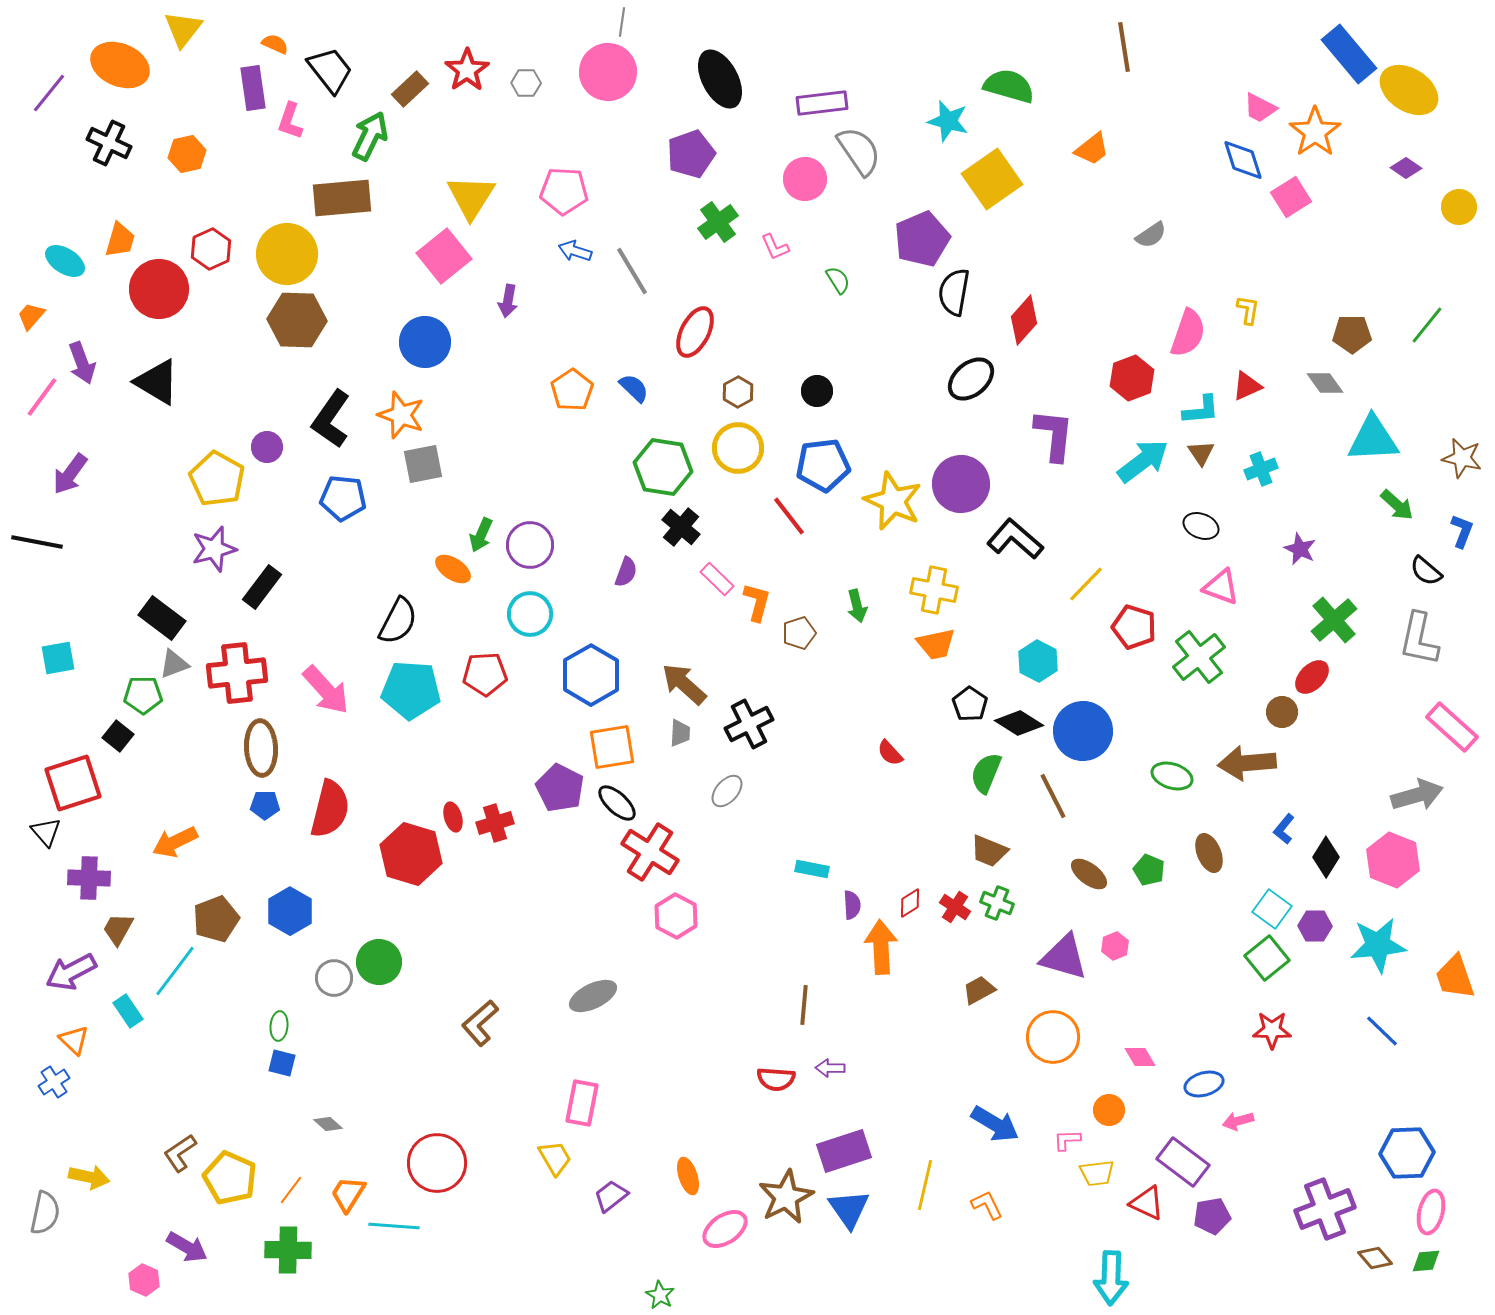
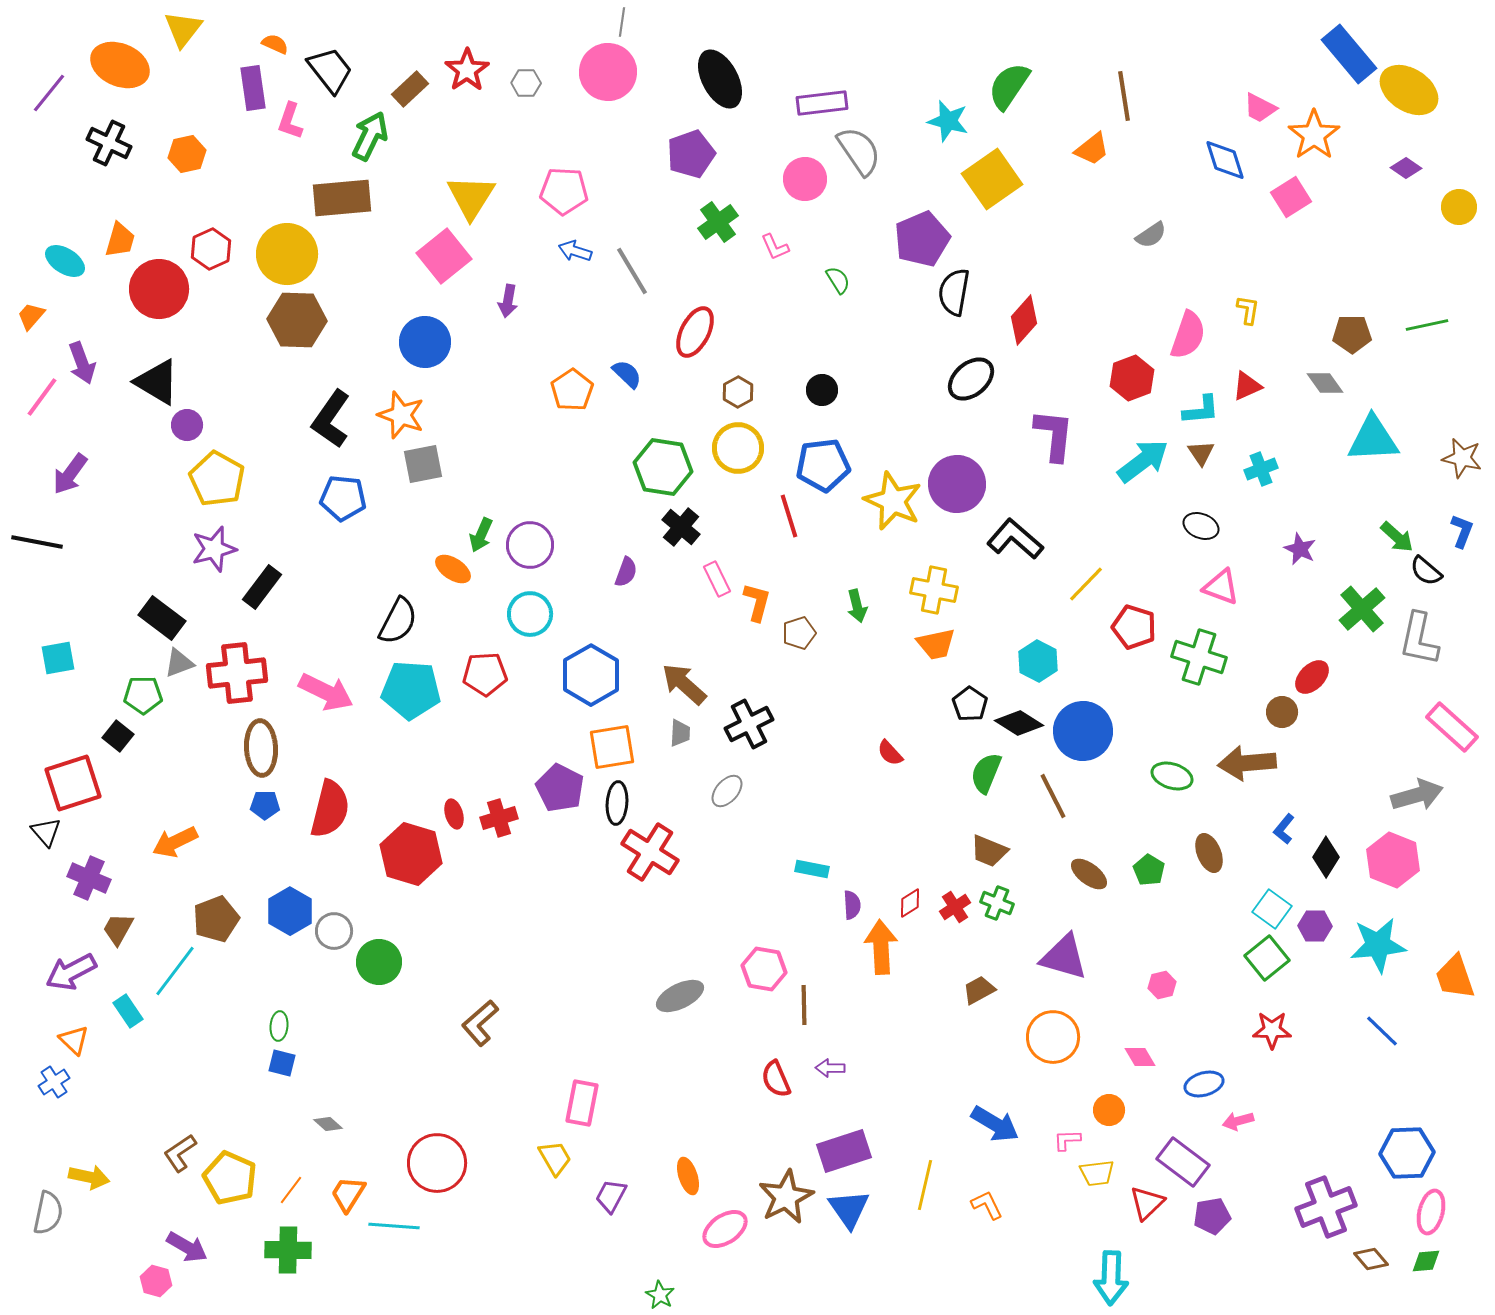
brown line at (1124, 47): moved 49 px down
green semicircle at (1009, 86): rotated 72 degrees counterclockwise
orange star at (1315, 132): moved 1 px left, 3 px down
blue diamond at (1243, 160): moved 18 px left
green line at (1427, 325): rotated 39 degrees clockwise
pink semicircle at (1188, 333): moved 2 px down
blue semicircle at (634, 388): moved 7 px left, 14 px up
black circle at (817, 391): moved 5 px right, 1 px up
purple circle at (267, 447): moved 80 px left, 22 px up
purple circle at (961, 484): moved 4 px left
green arrow at (1397, 505): moved 32 px down
red line at (789, 516): rotated 21 degrees clockwise
pink rectangle at (717, 579): rotated 20 degrees clockwise
green cross at (1334, 620): moved 28 px right, 11 px up
green cross at (1199, 657): rotated 34 degrees counterclockwise
gray triangle at (174, 664): moved 5 px right, 1 px up
pink arrow at (326, 690): moved 2 px down; rotated 22 degrees counterclockwise
black ellipse at (617, 803): rotated 51 degrees clockwise
red ellipse at (453, 817): moved 1 px right, 3 px up
red cross at (495, 823): moved 4 px right, 5 px up
green pentagon at (1149, 870): rotated 8 degrees clockwise
purple cross at (89, 878): rotated 21 degrees clockwise
red cross at (955, 907): rotated 24 degrees clockwise
pink hexagon at (676, 916): moved 88 px right, 53 px down; rotated 18 degrees counterclockwise
pink hexagon at (1115, 946): moved 47 px right, 39 px down; rotated 8 degrees clockwise
gray circle at (334, 978): moved 47 px up
gray ellipse at (593, 996): moved 87 px right
brown line at (804, 1005): rotated 6 degrees counterclockwise
red semicircle at (776, 1079): rotated 63 degrees clockwise
purple trapezoid at (611, 1196): rotated 24 degrees counterclockwise
red triangle at (1147, 1203): rotated 51 degrees clockwise
purple cross at (1325, 1209): moved 1 px right, 2 px up
gray semicircle at (45, 1213): moved 3 px right
brown diamond at (1375, 1258): moved 4 px left, 1 px down
pink hexagon at (144, 1280): moved 12 px right, 1 px down; rotated 8 degrees counterclockwise
